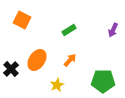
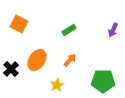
orange square: moved 3 px left, 4 px down
